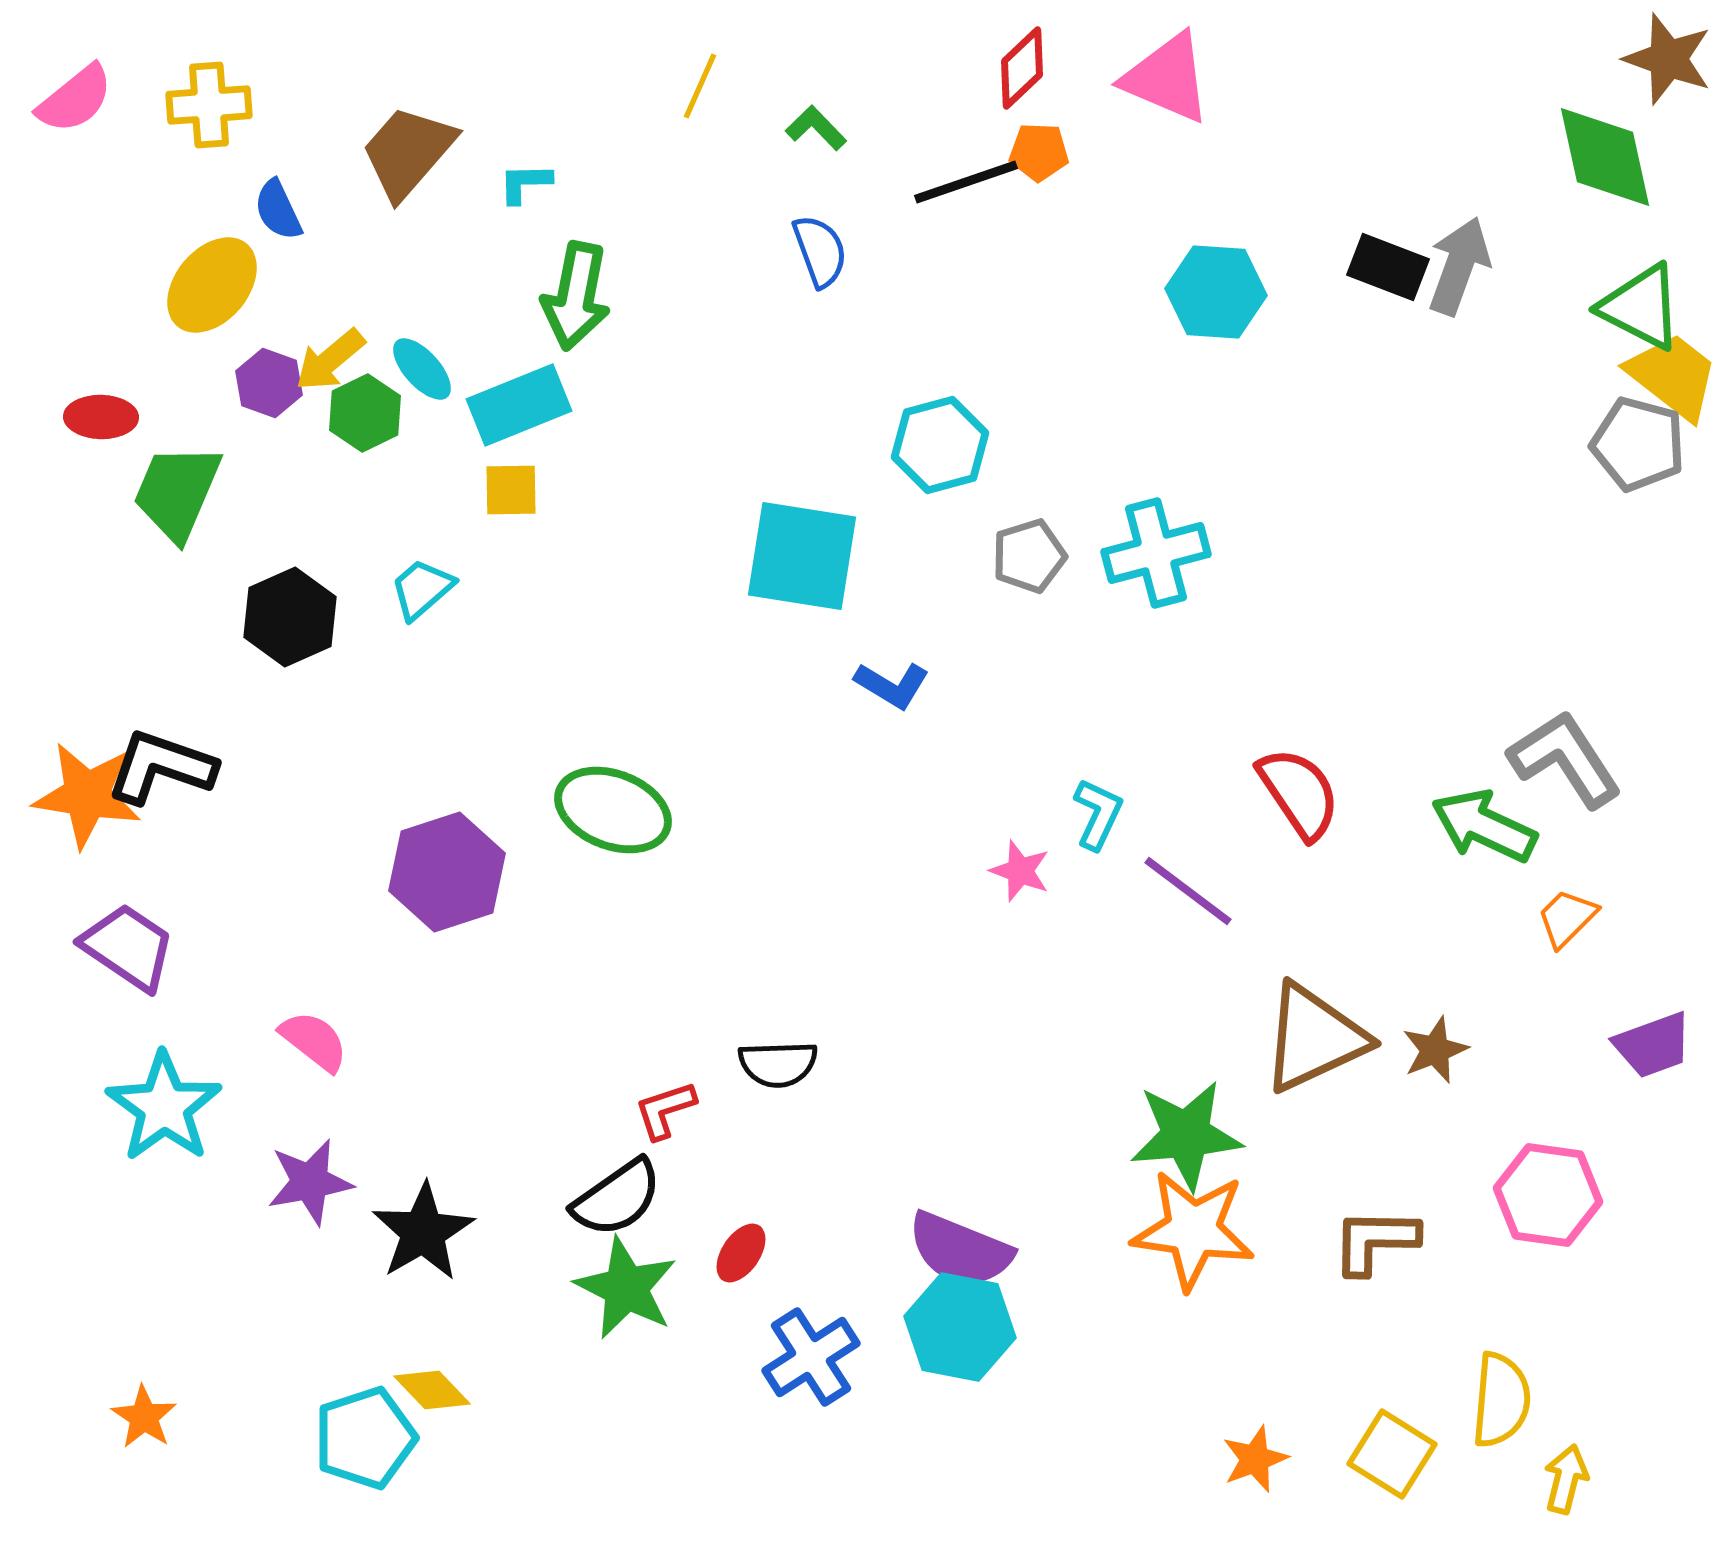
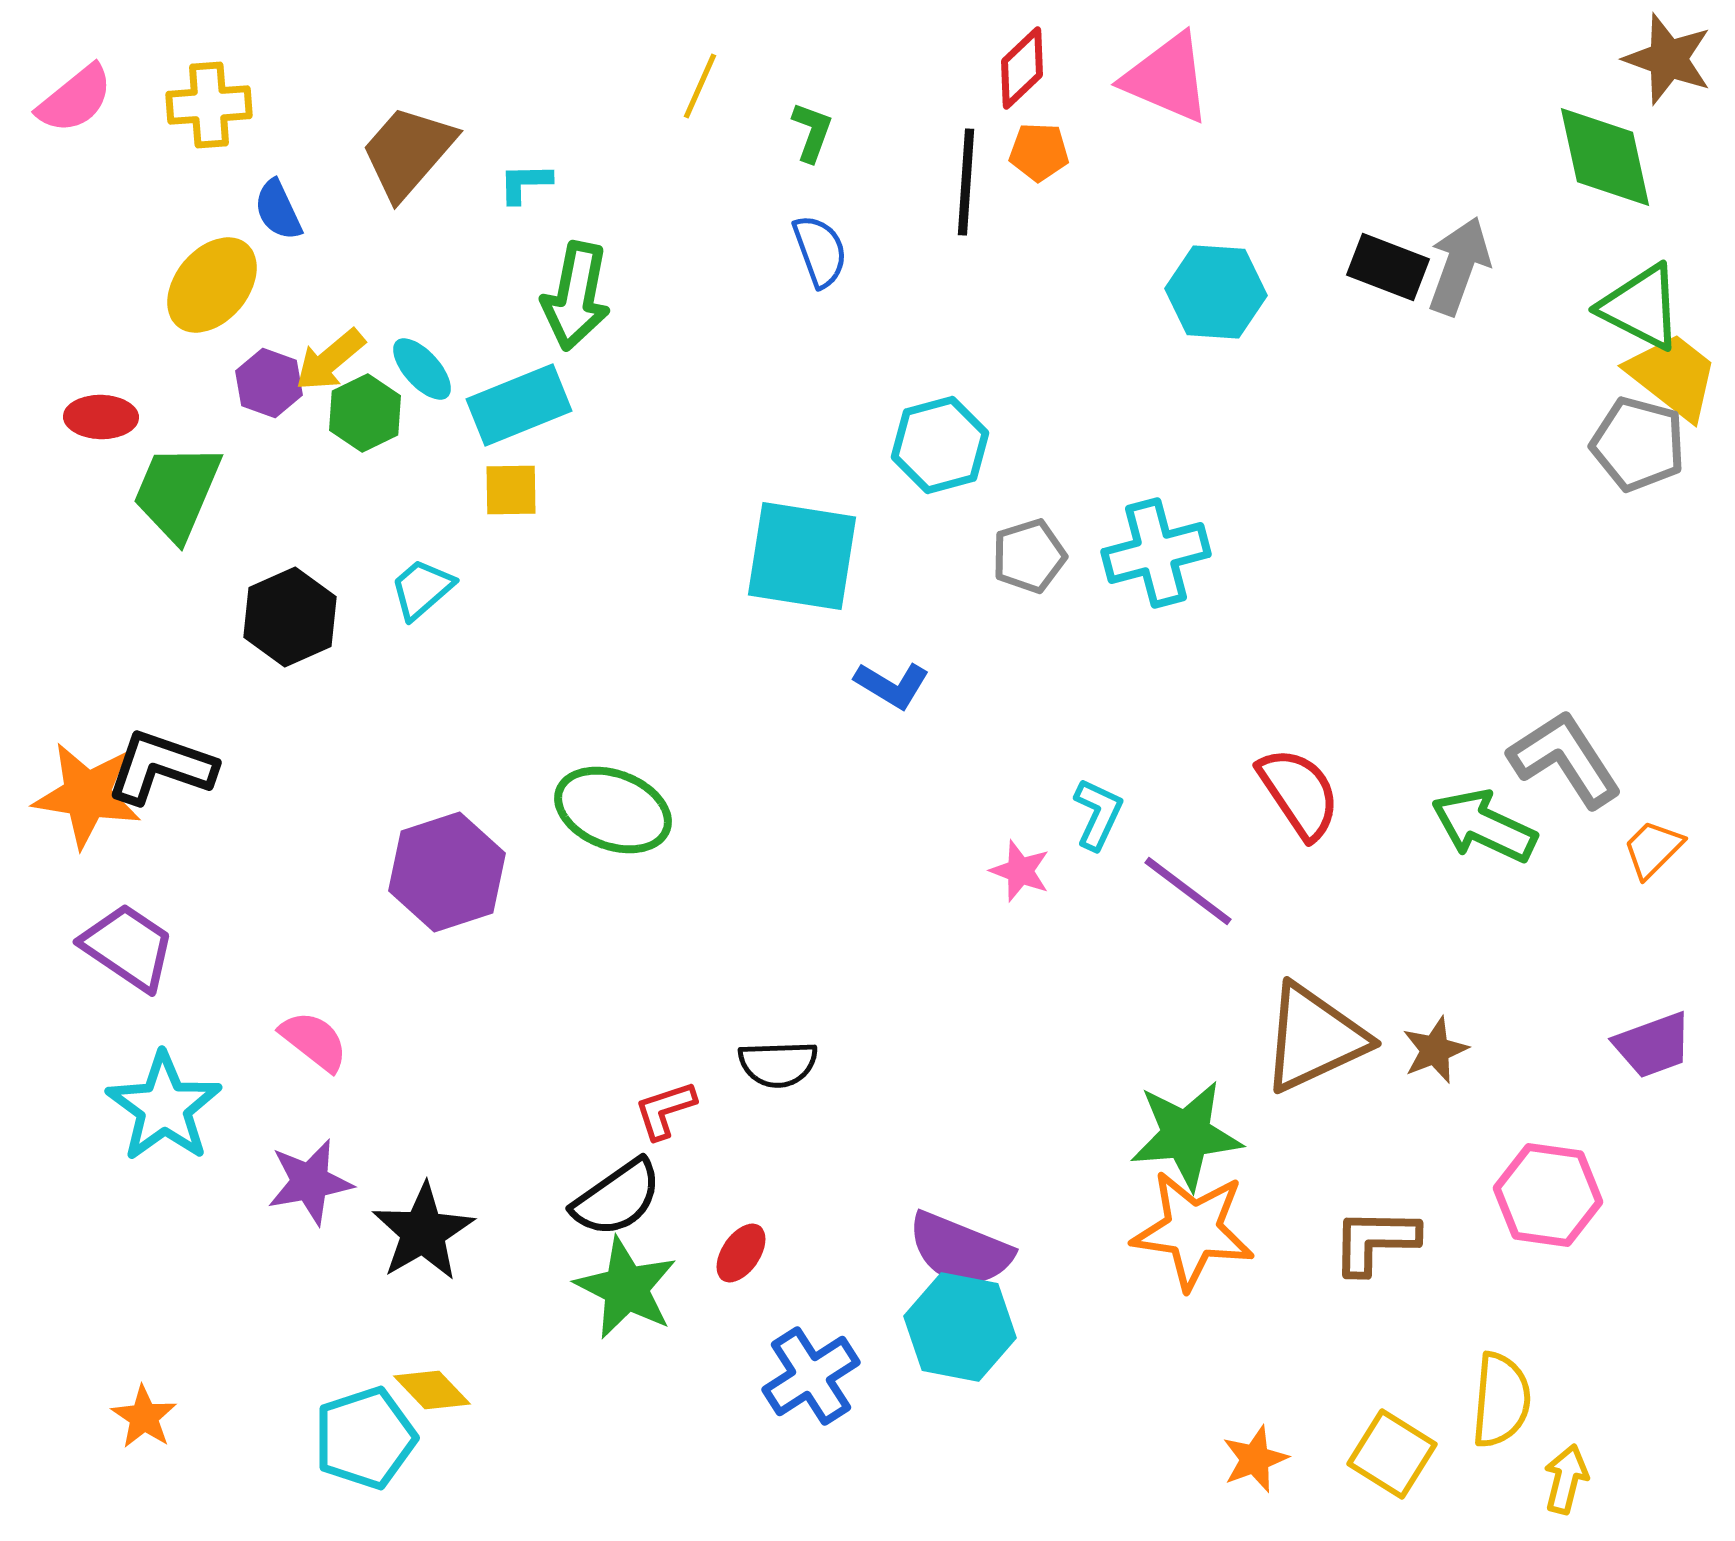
green L-shape at (816, 128): moved 4 px left, 4 px down; rotated 64 degrees clockwise
black line at (966, 182): rotated 67 degrees counterclockwise
orange trapezoid at (1567, 918): moved 86 px right, 69 px up
blue cross at (811, 1357): moved 19 px down
